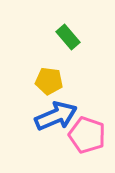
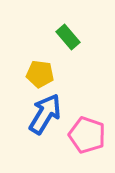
yellow pentagon: moved 9 px left, 7 px up
blue arrow: moved 11 px left, 2 px up; rotated 36 degrees counterclockwise
